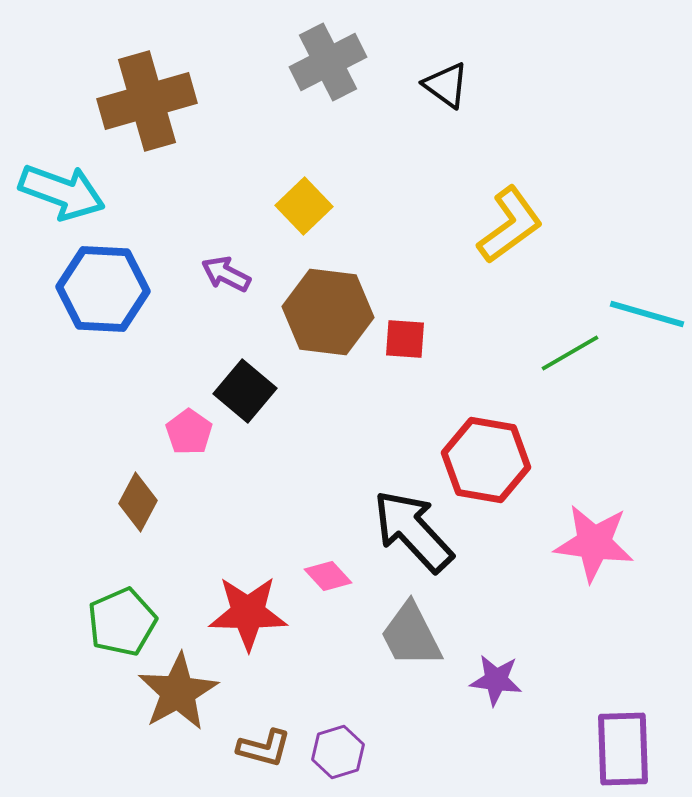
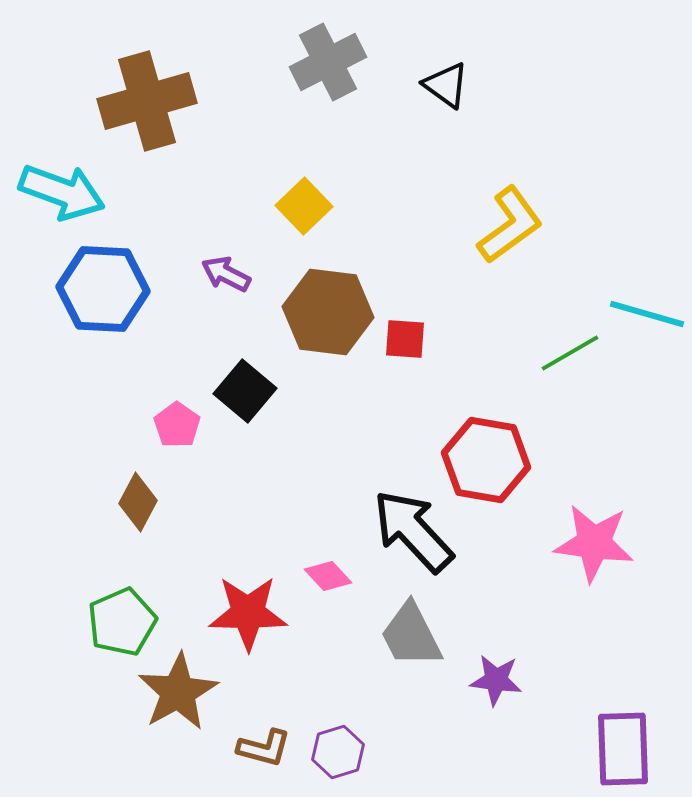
pink pentagon: moved 12 px left, 7 px up
